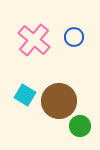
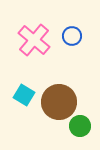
blue circle: moved 2 px left, 1 px up
cyan square: moved 1 px left
brown circle: moved 1 px down
